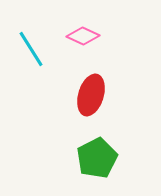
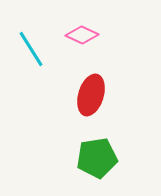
pink diamond: moved 1 px left, 1 px up
green pentagon: rotated 18 degrees clockwise
